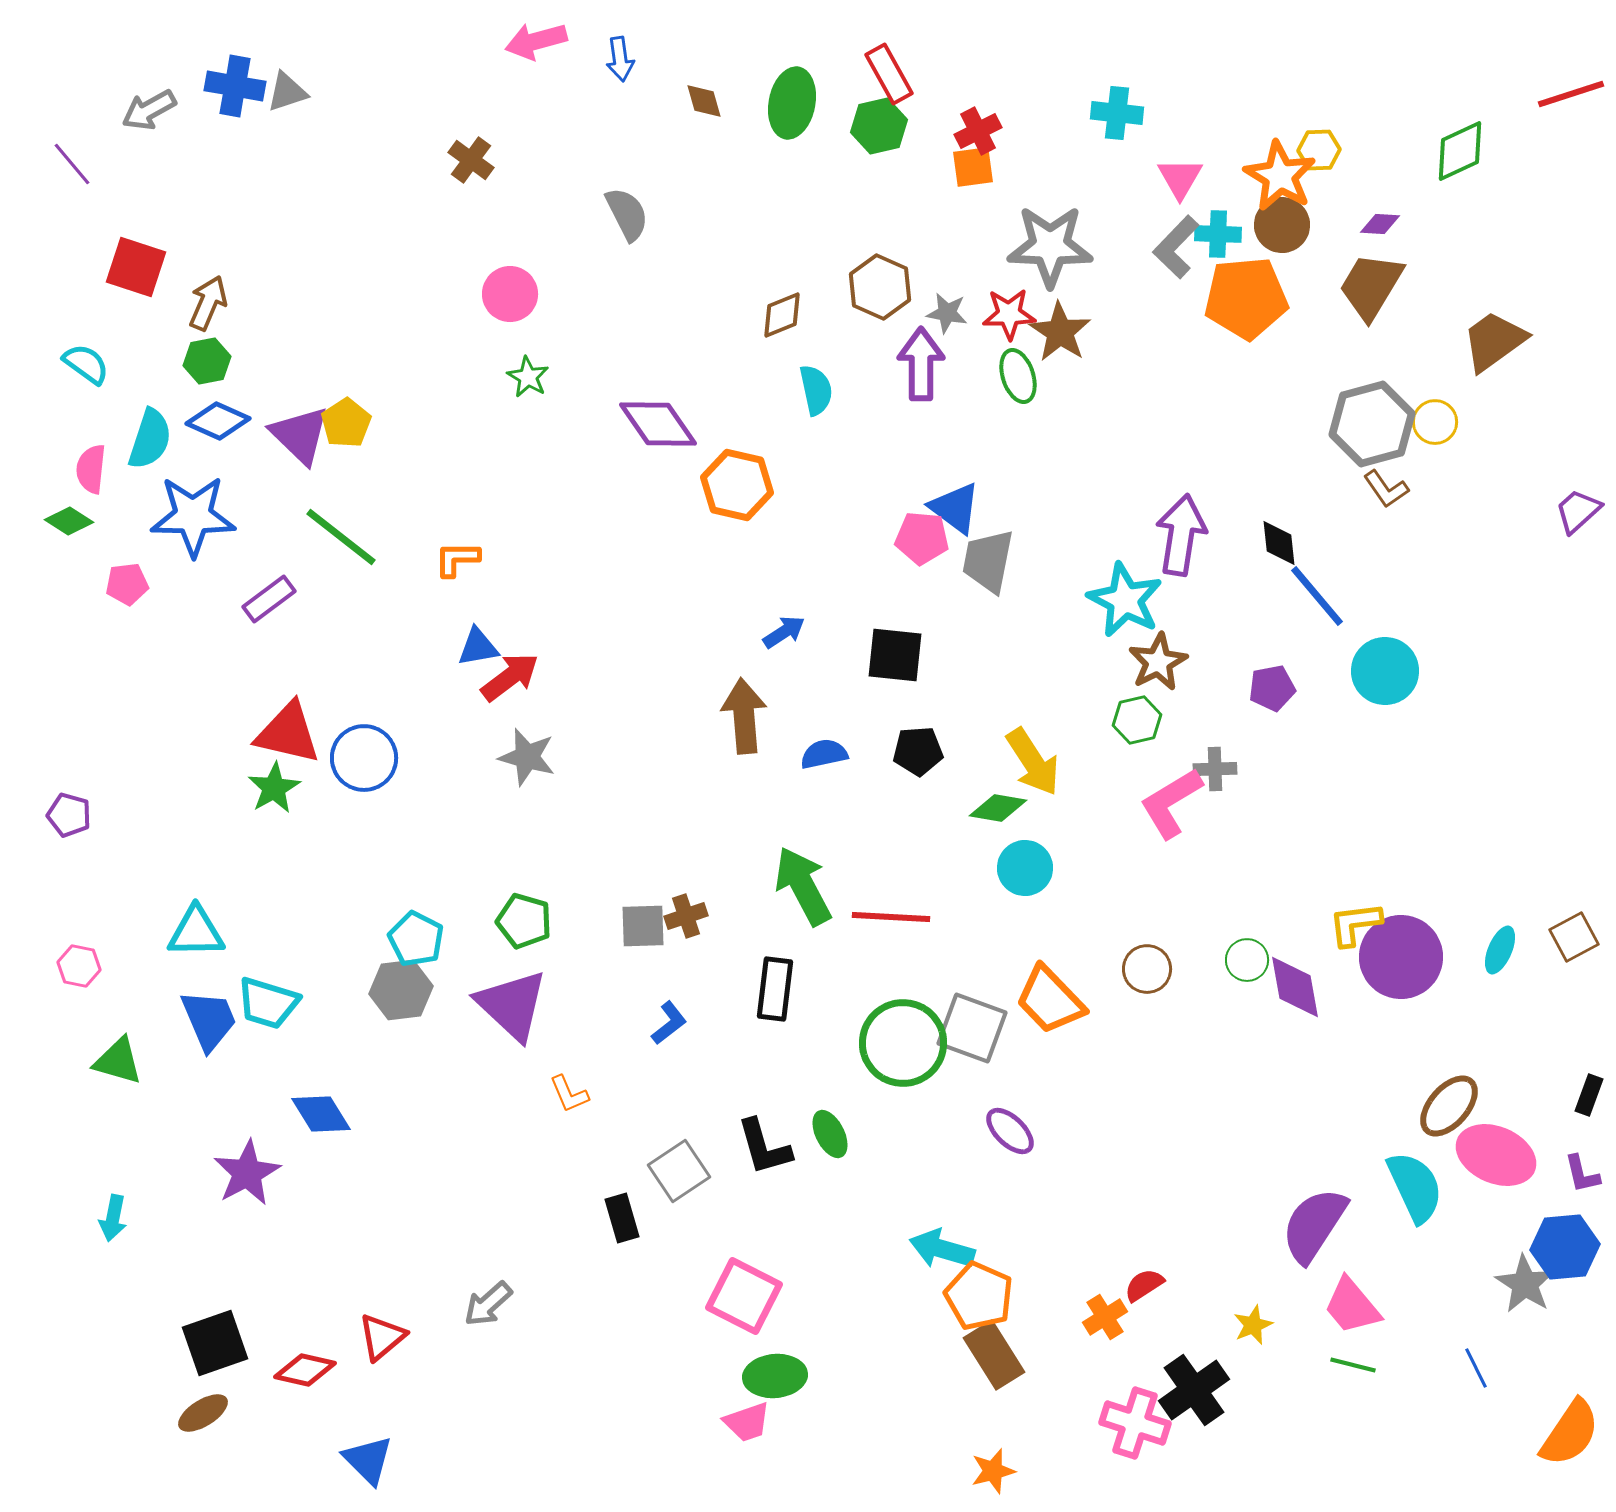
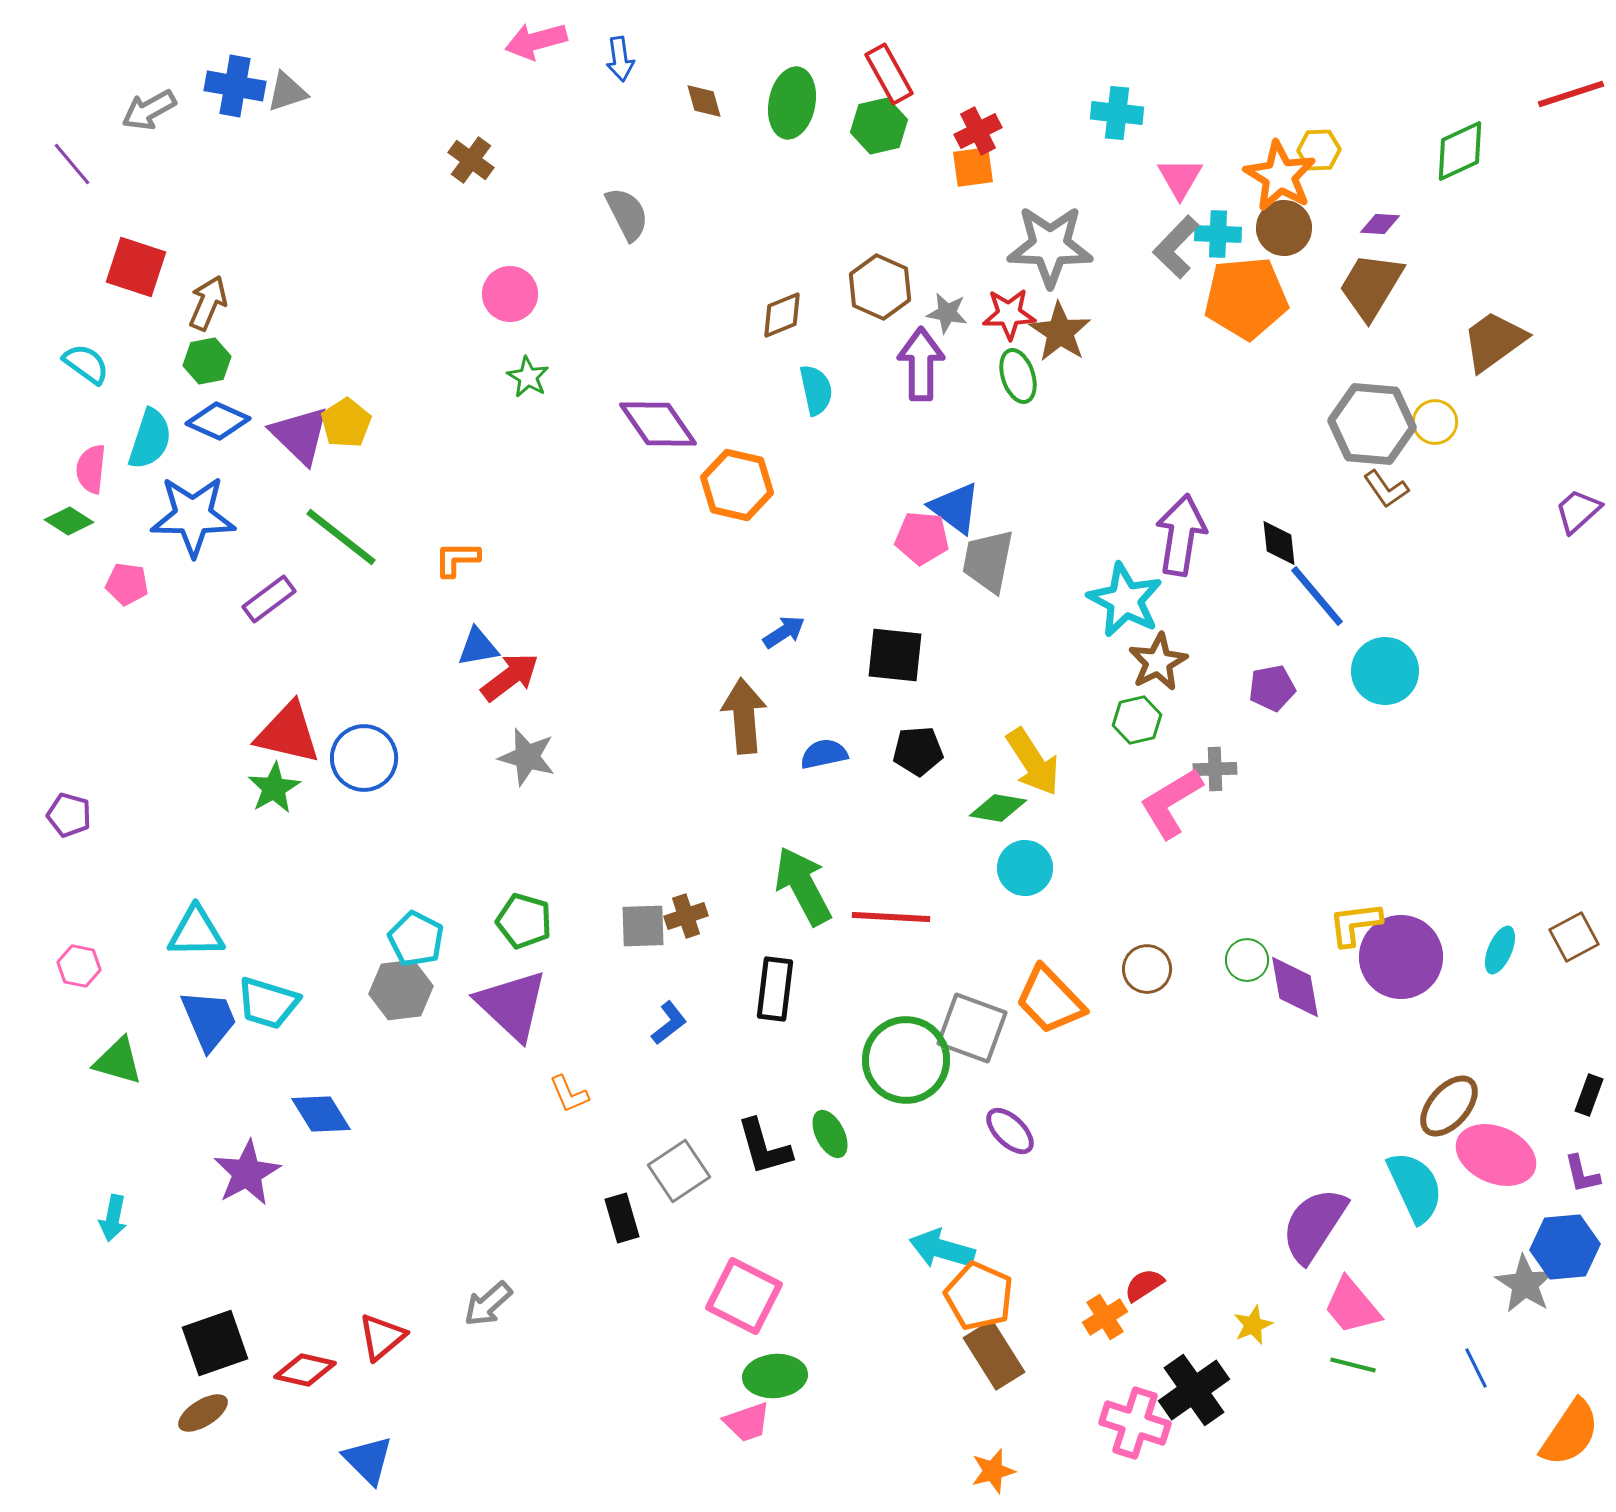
brown circle at (1282, 225): moved 2 px right, 3 px down
gray hexagon at (1372, 424): rotated 20 degrees clockwise
pink pentagon at (127, 584): rotated 15 degrees clockwise
green circle at (903, 1043): moved 3 px right, 17 px down
